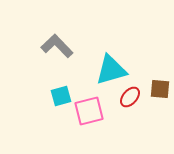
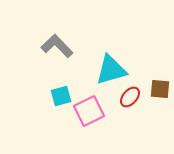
pink square: rotated 12 degrees counterclockwise
